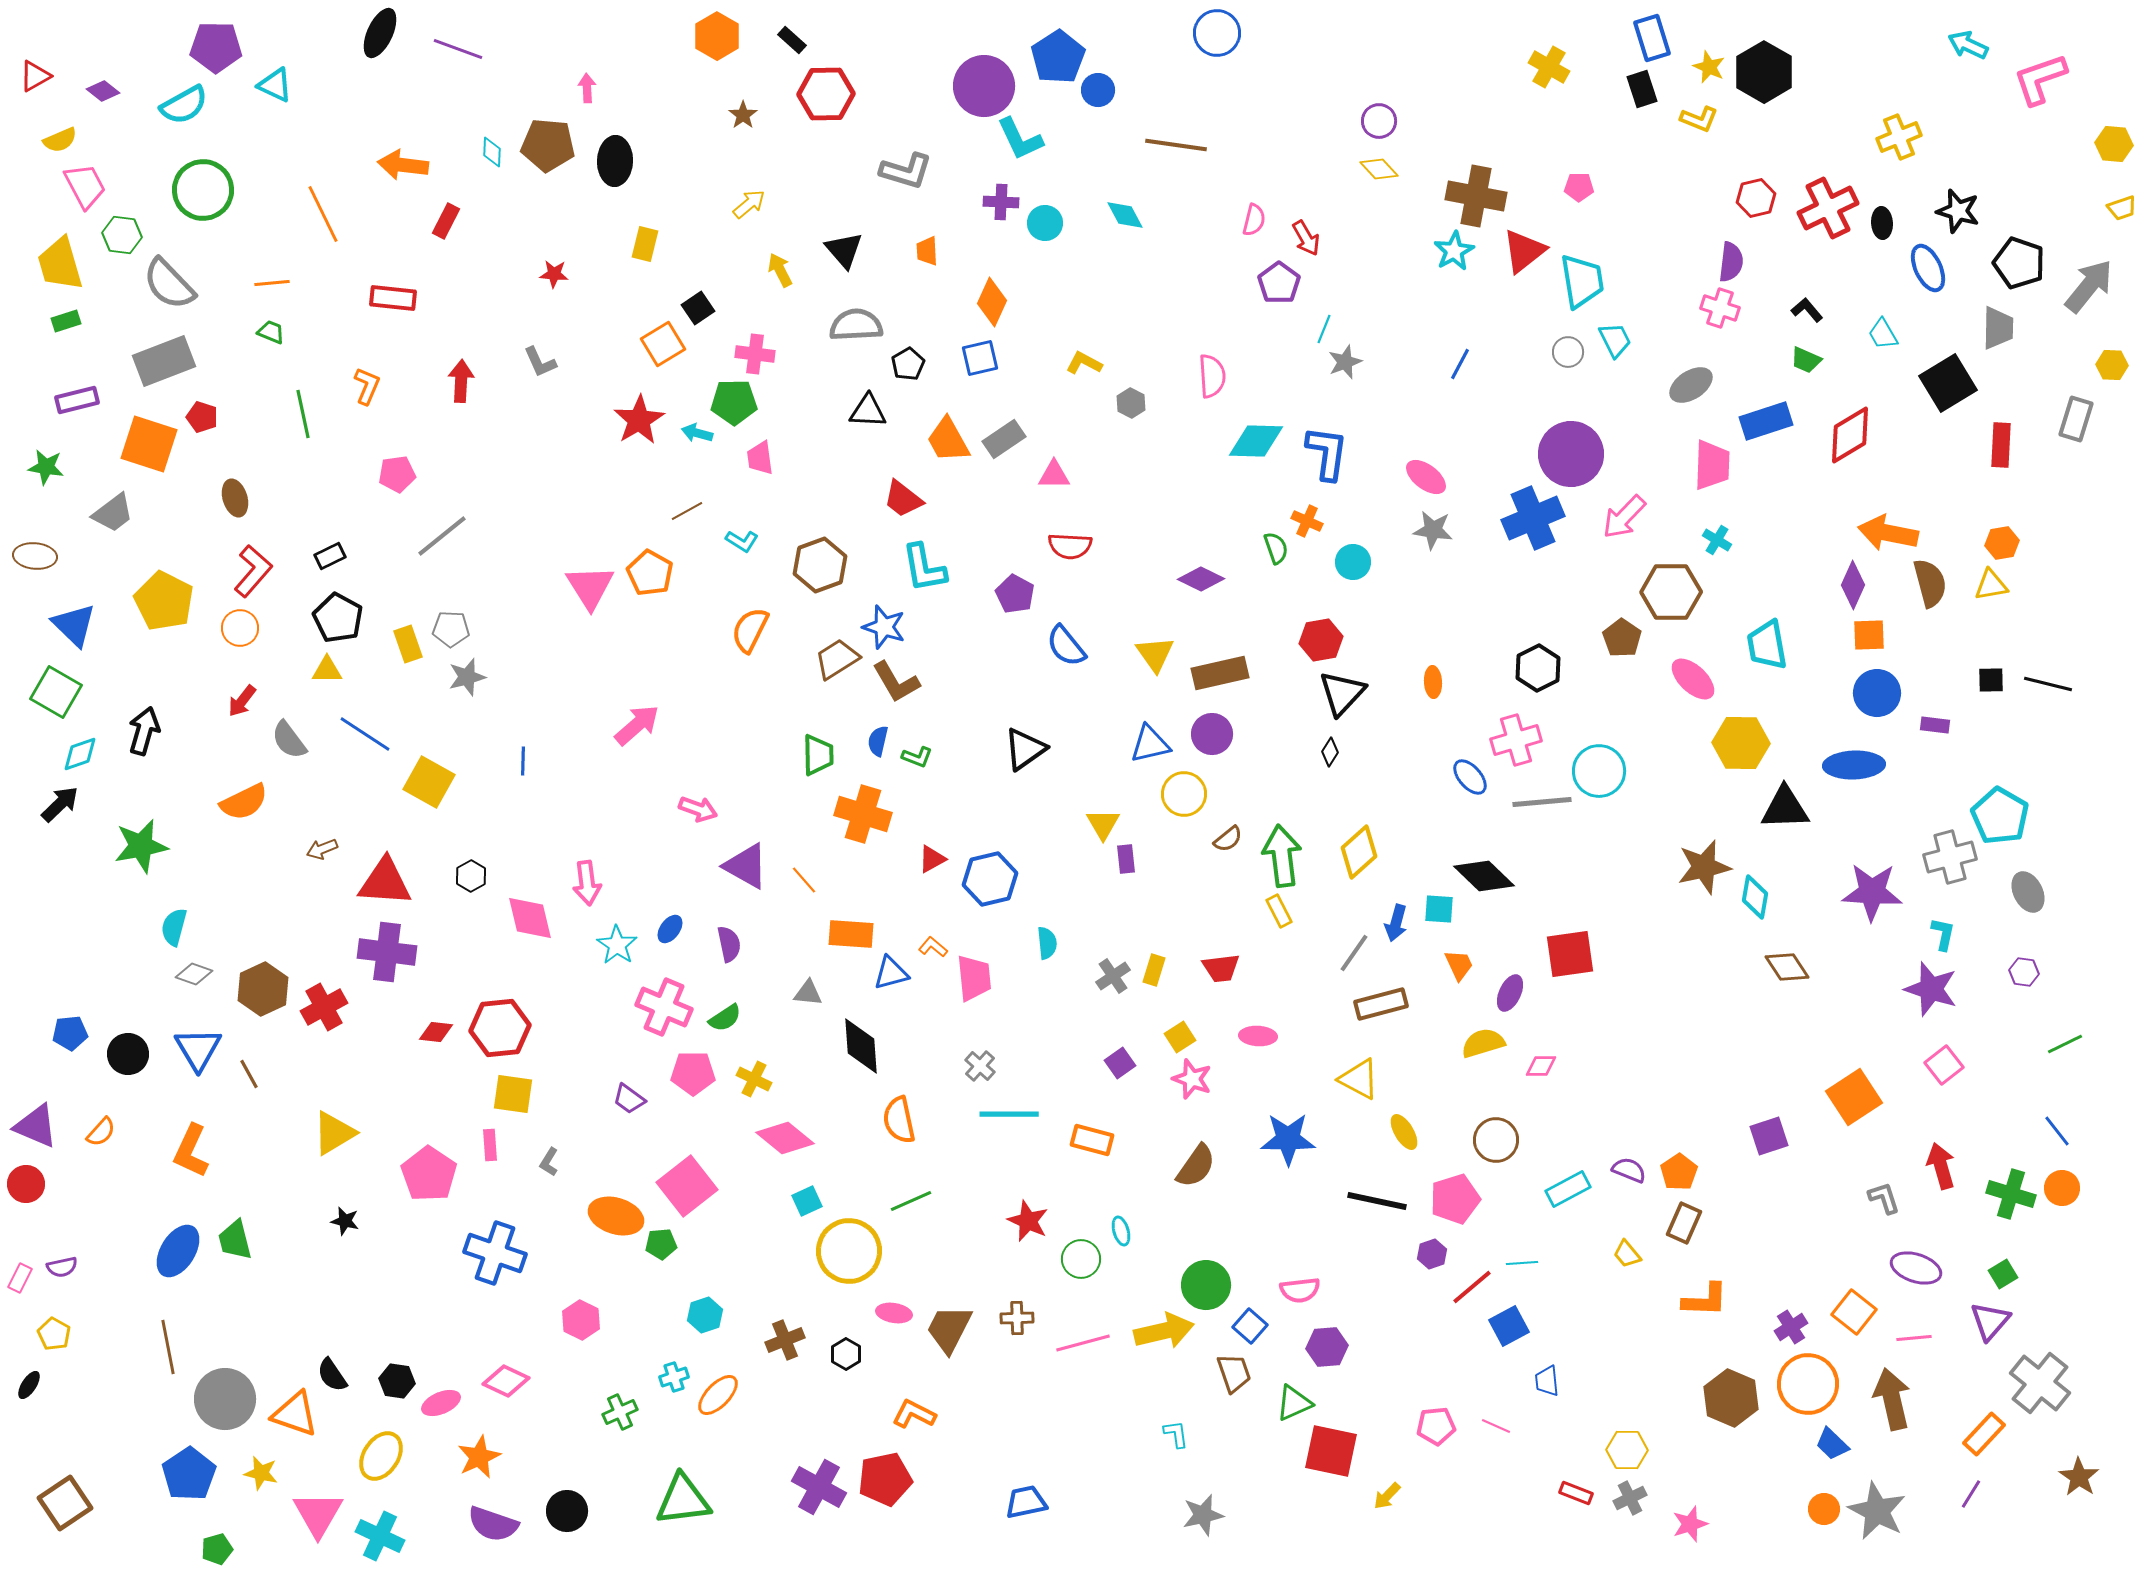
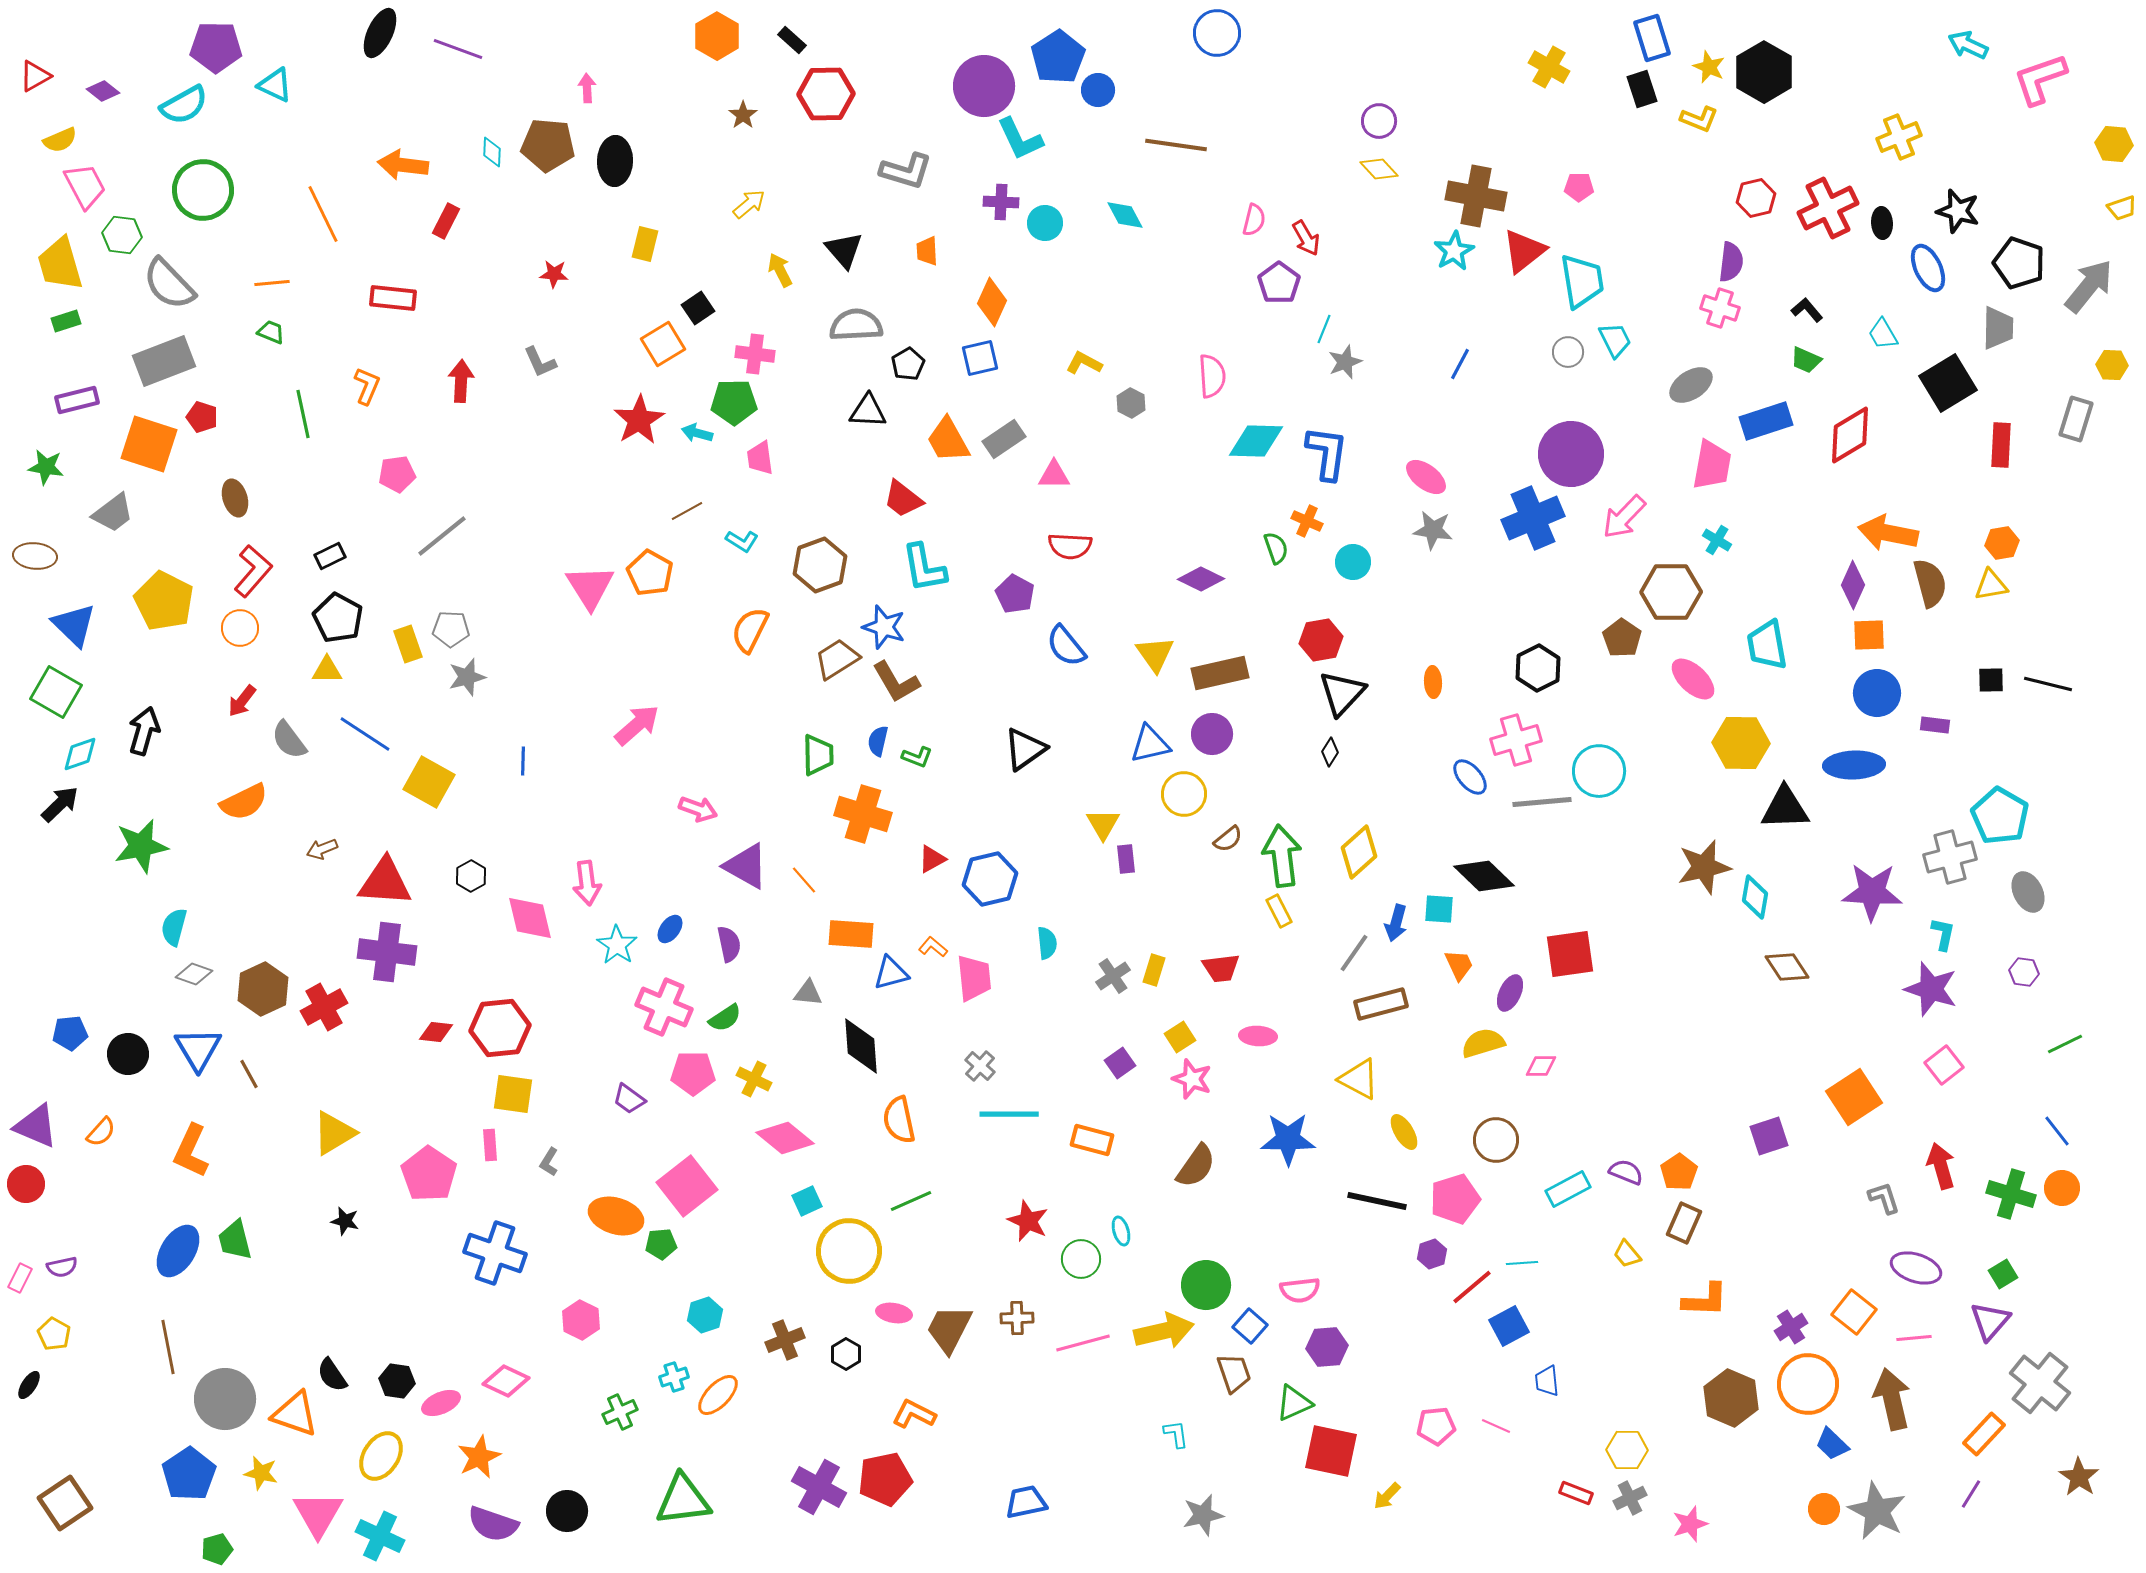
pink trapezoid at (1712, 465): rotated 8 degrees clockwise
purple semicircle at (1629, 1170): moved 3 px left, 2 px down
